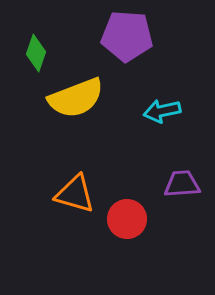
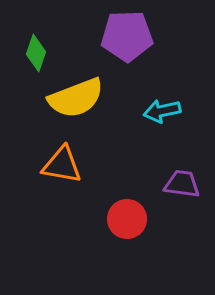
purple pentagon: rotated 6 degrees counterclockwise
purple trapezoid: rotated 12 degrees clockwise
orange triangle: moved 13 px left, 29 px up; rotated 6 degrees counterclockwise
